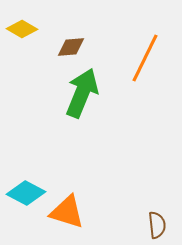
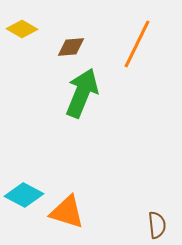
orange line: moved 8 px left, 14 px up
cyan diamond: moved 2 px left, 2 px down
